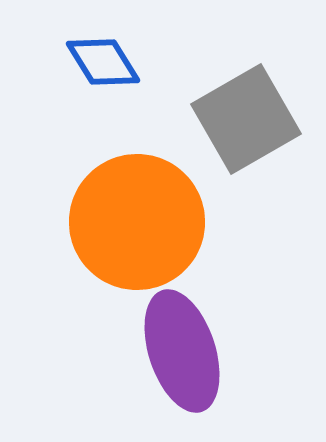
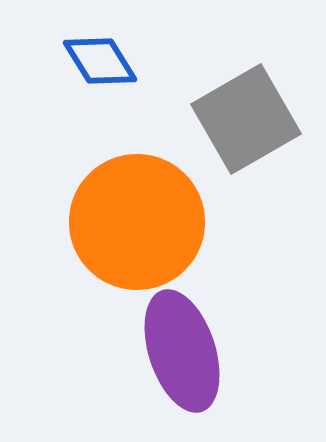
blue diamond: moved 3 px left, 1 px up
